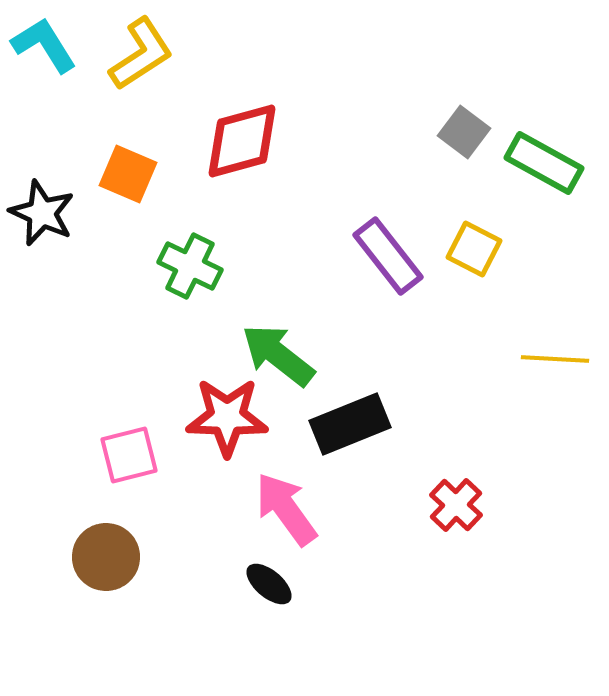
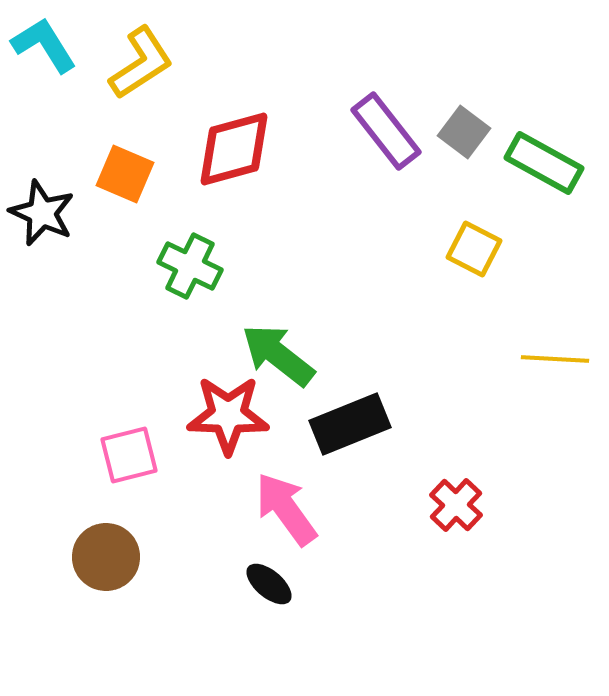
yellow L-shape: moved 9 px down
red diamond: moved 8 px left, 8 px down
orange square: moved 3 px left
purple rectangle: moved 2 px left, 125 px up
red star: moved 1 px right, 2 px up
